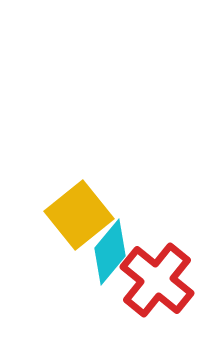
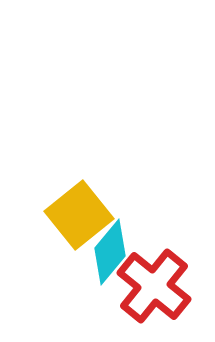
red cross: moved 3 px left, 6 px down
